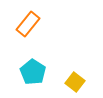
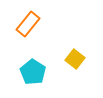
yellow square: moved 23 px up
